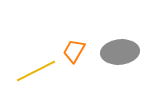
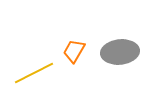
yellow line: moved 2 px left, 2 px down
